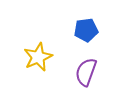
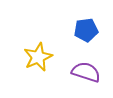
purple semicircle: rotated 88 degrees clockwise
